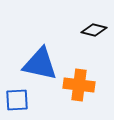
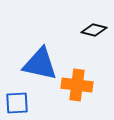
orange cross: moved 2 px left
blue square: moved 3 px down
